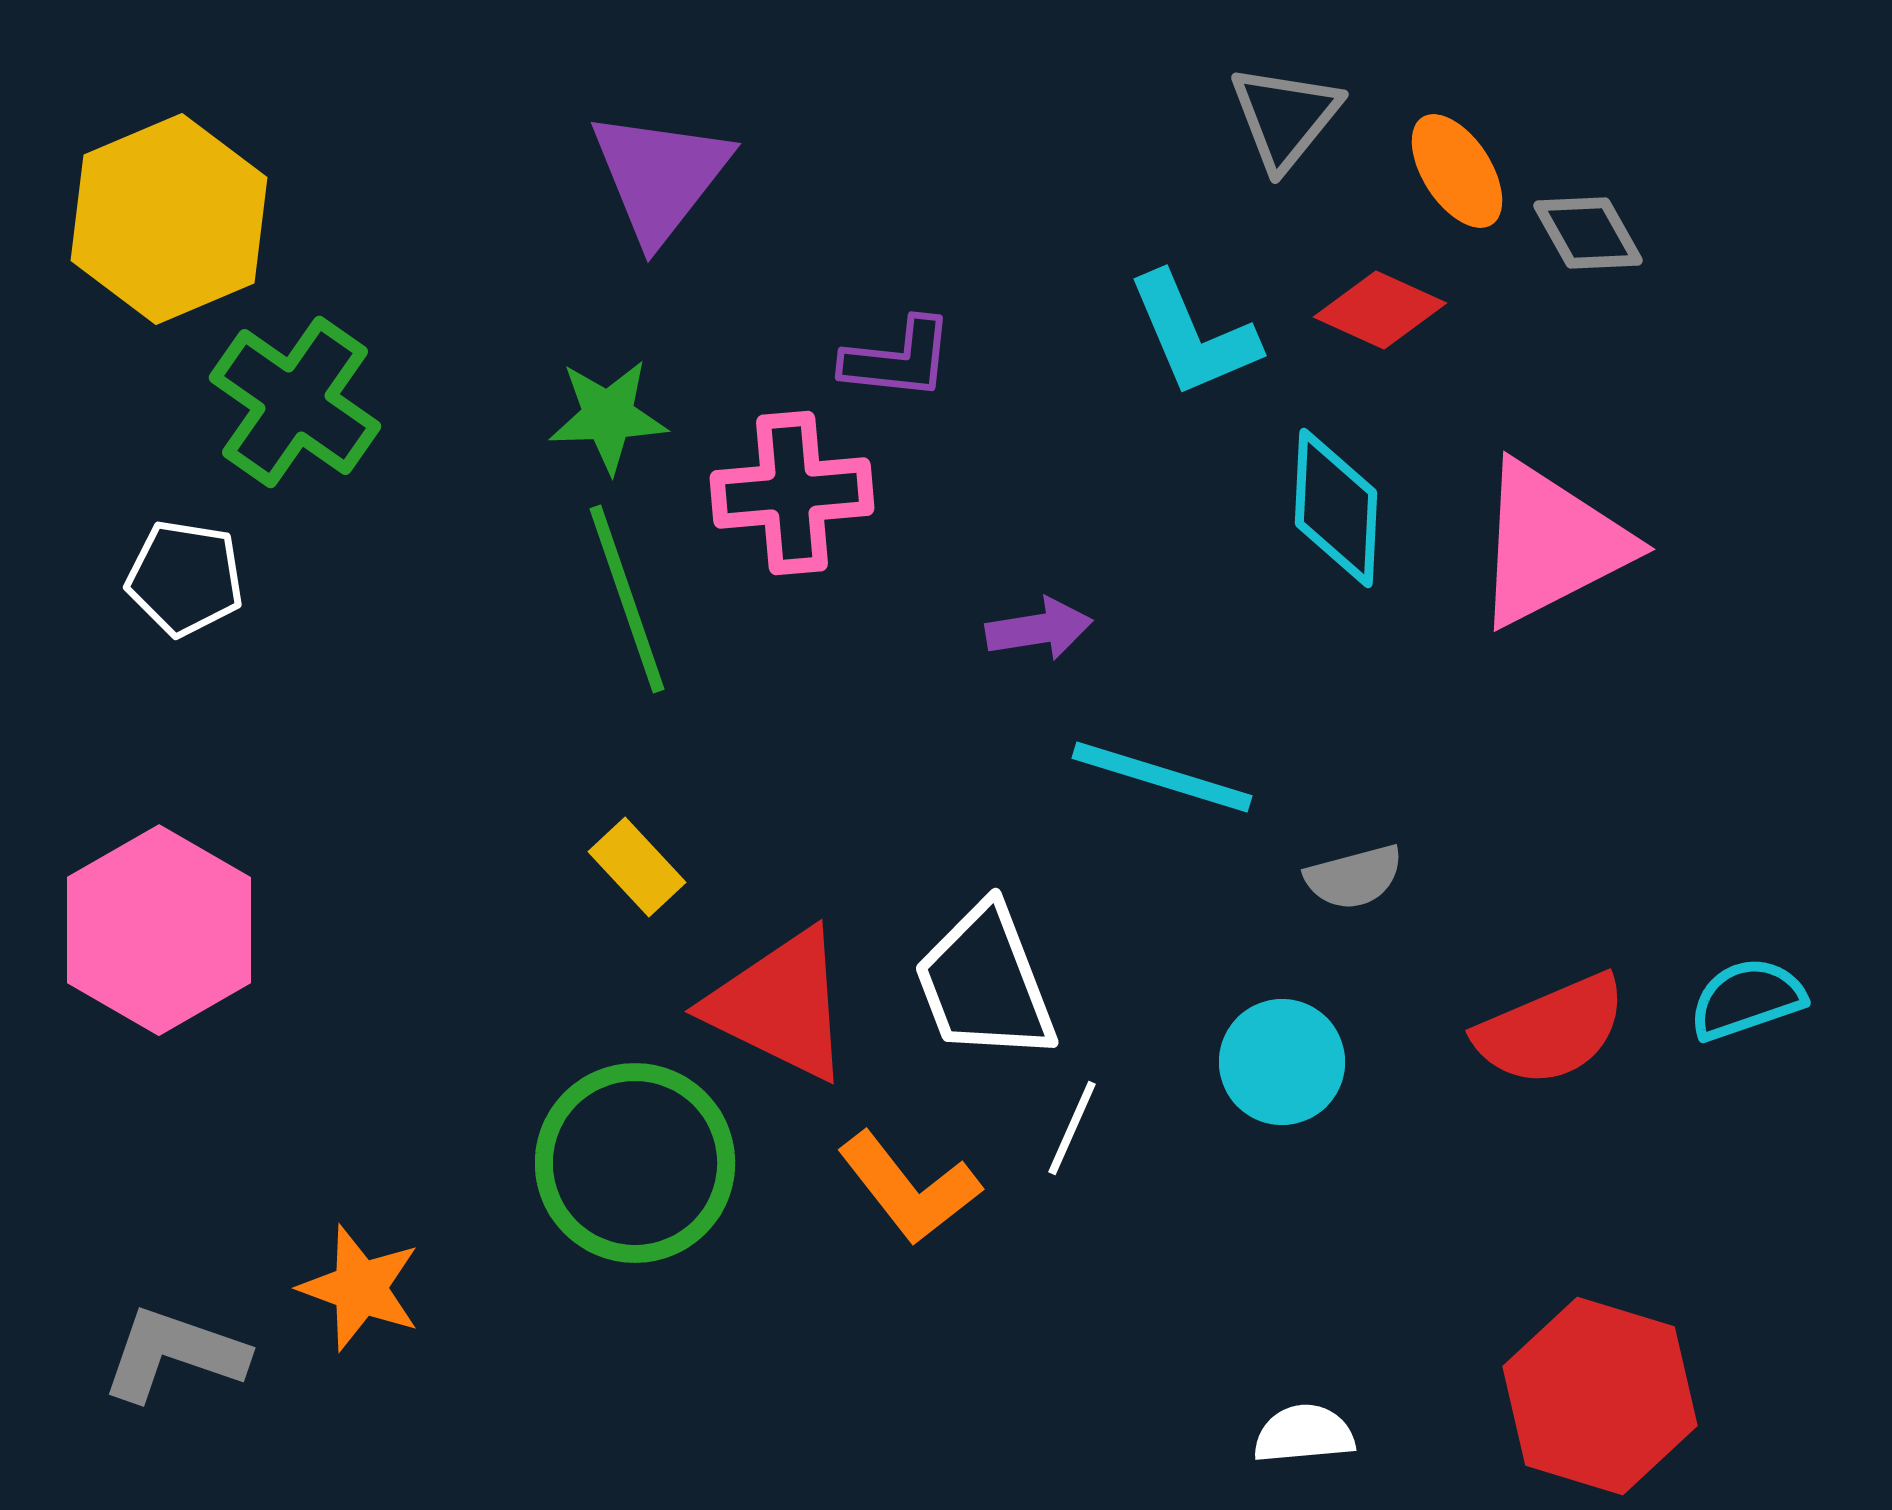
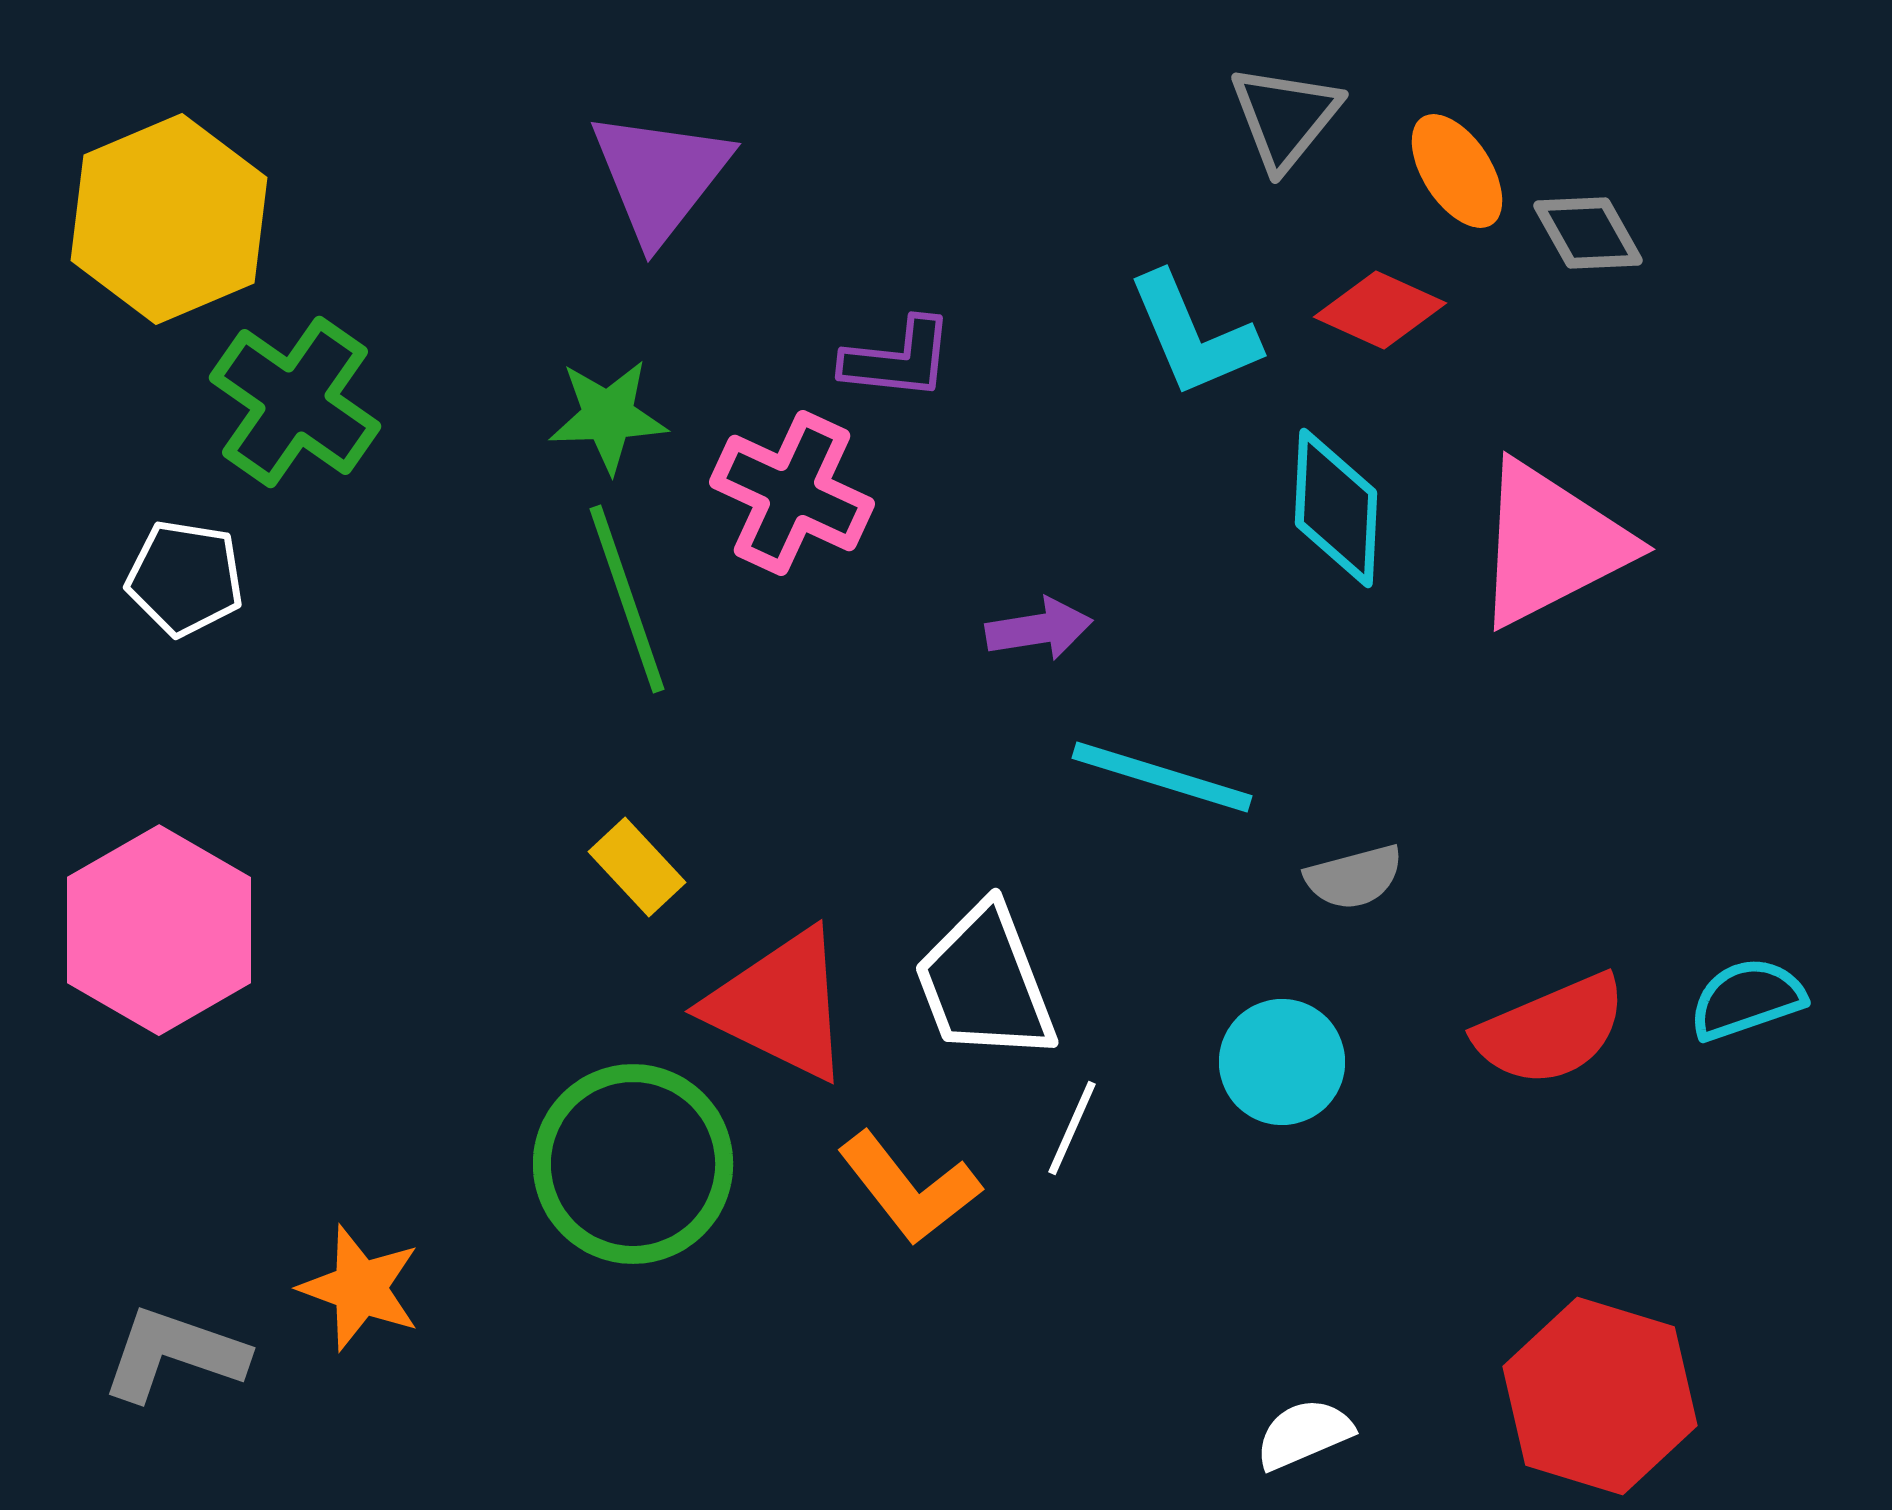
pink cross: rotated 30 degrees clockwise
green circle: moved 2 px left, 1 px down
white semicircle: rotated 18 degrees counterclockwise
